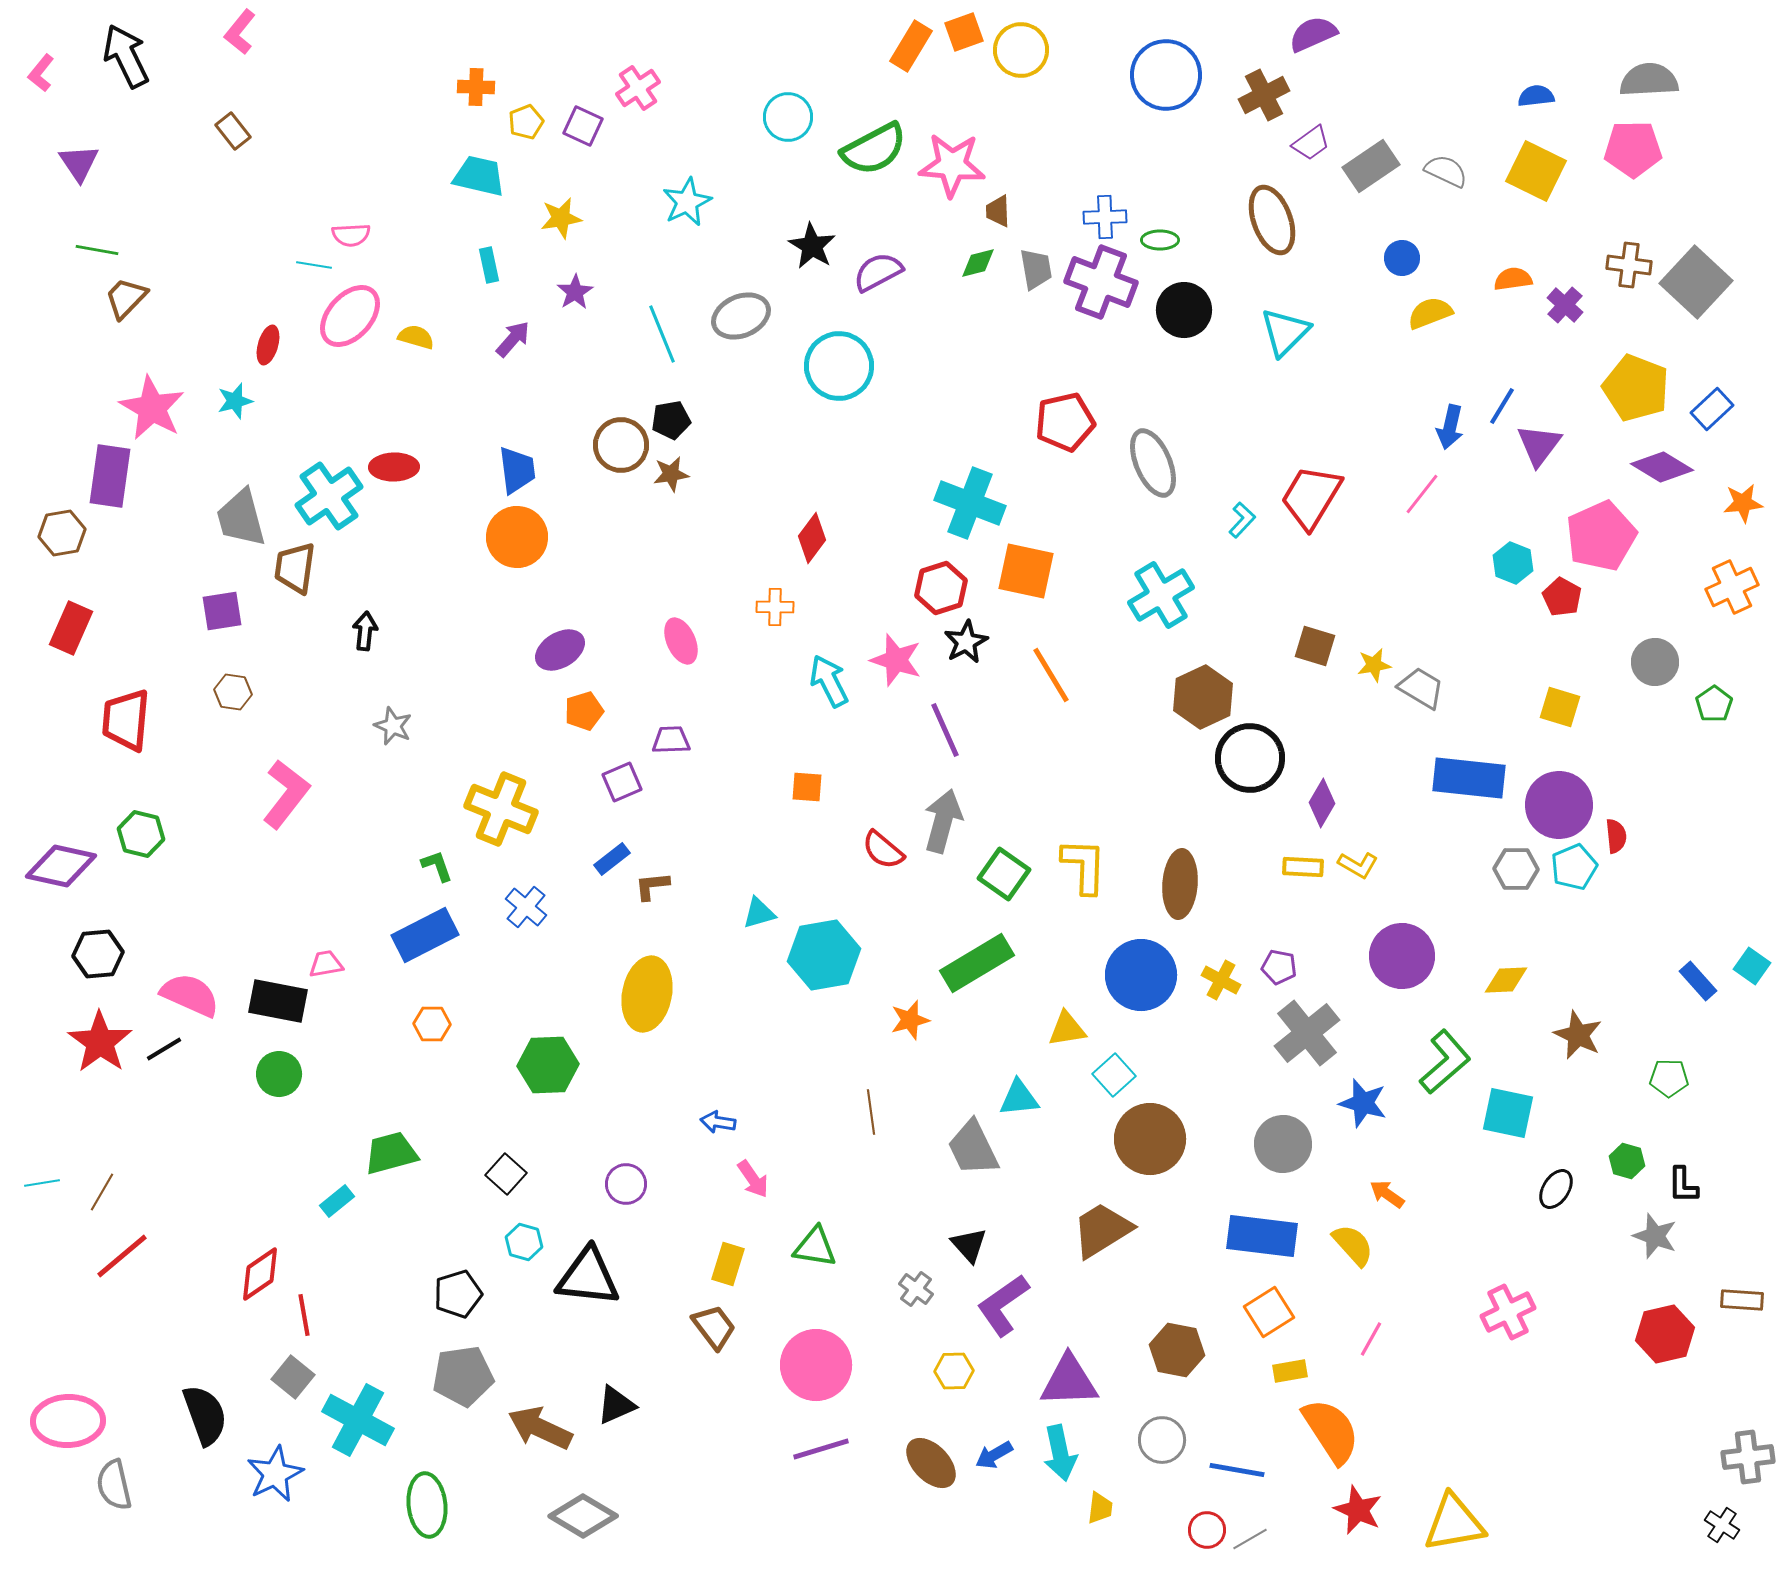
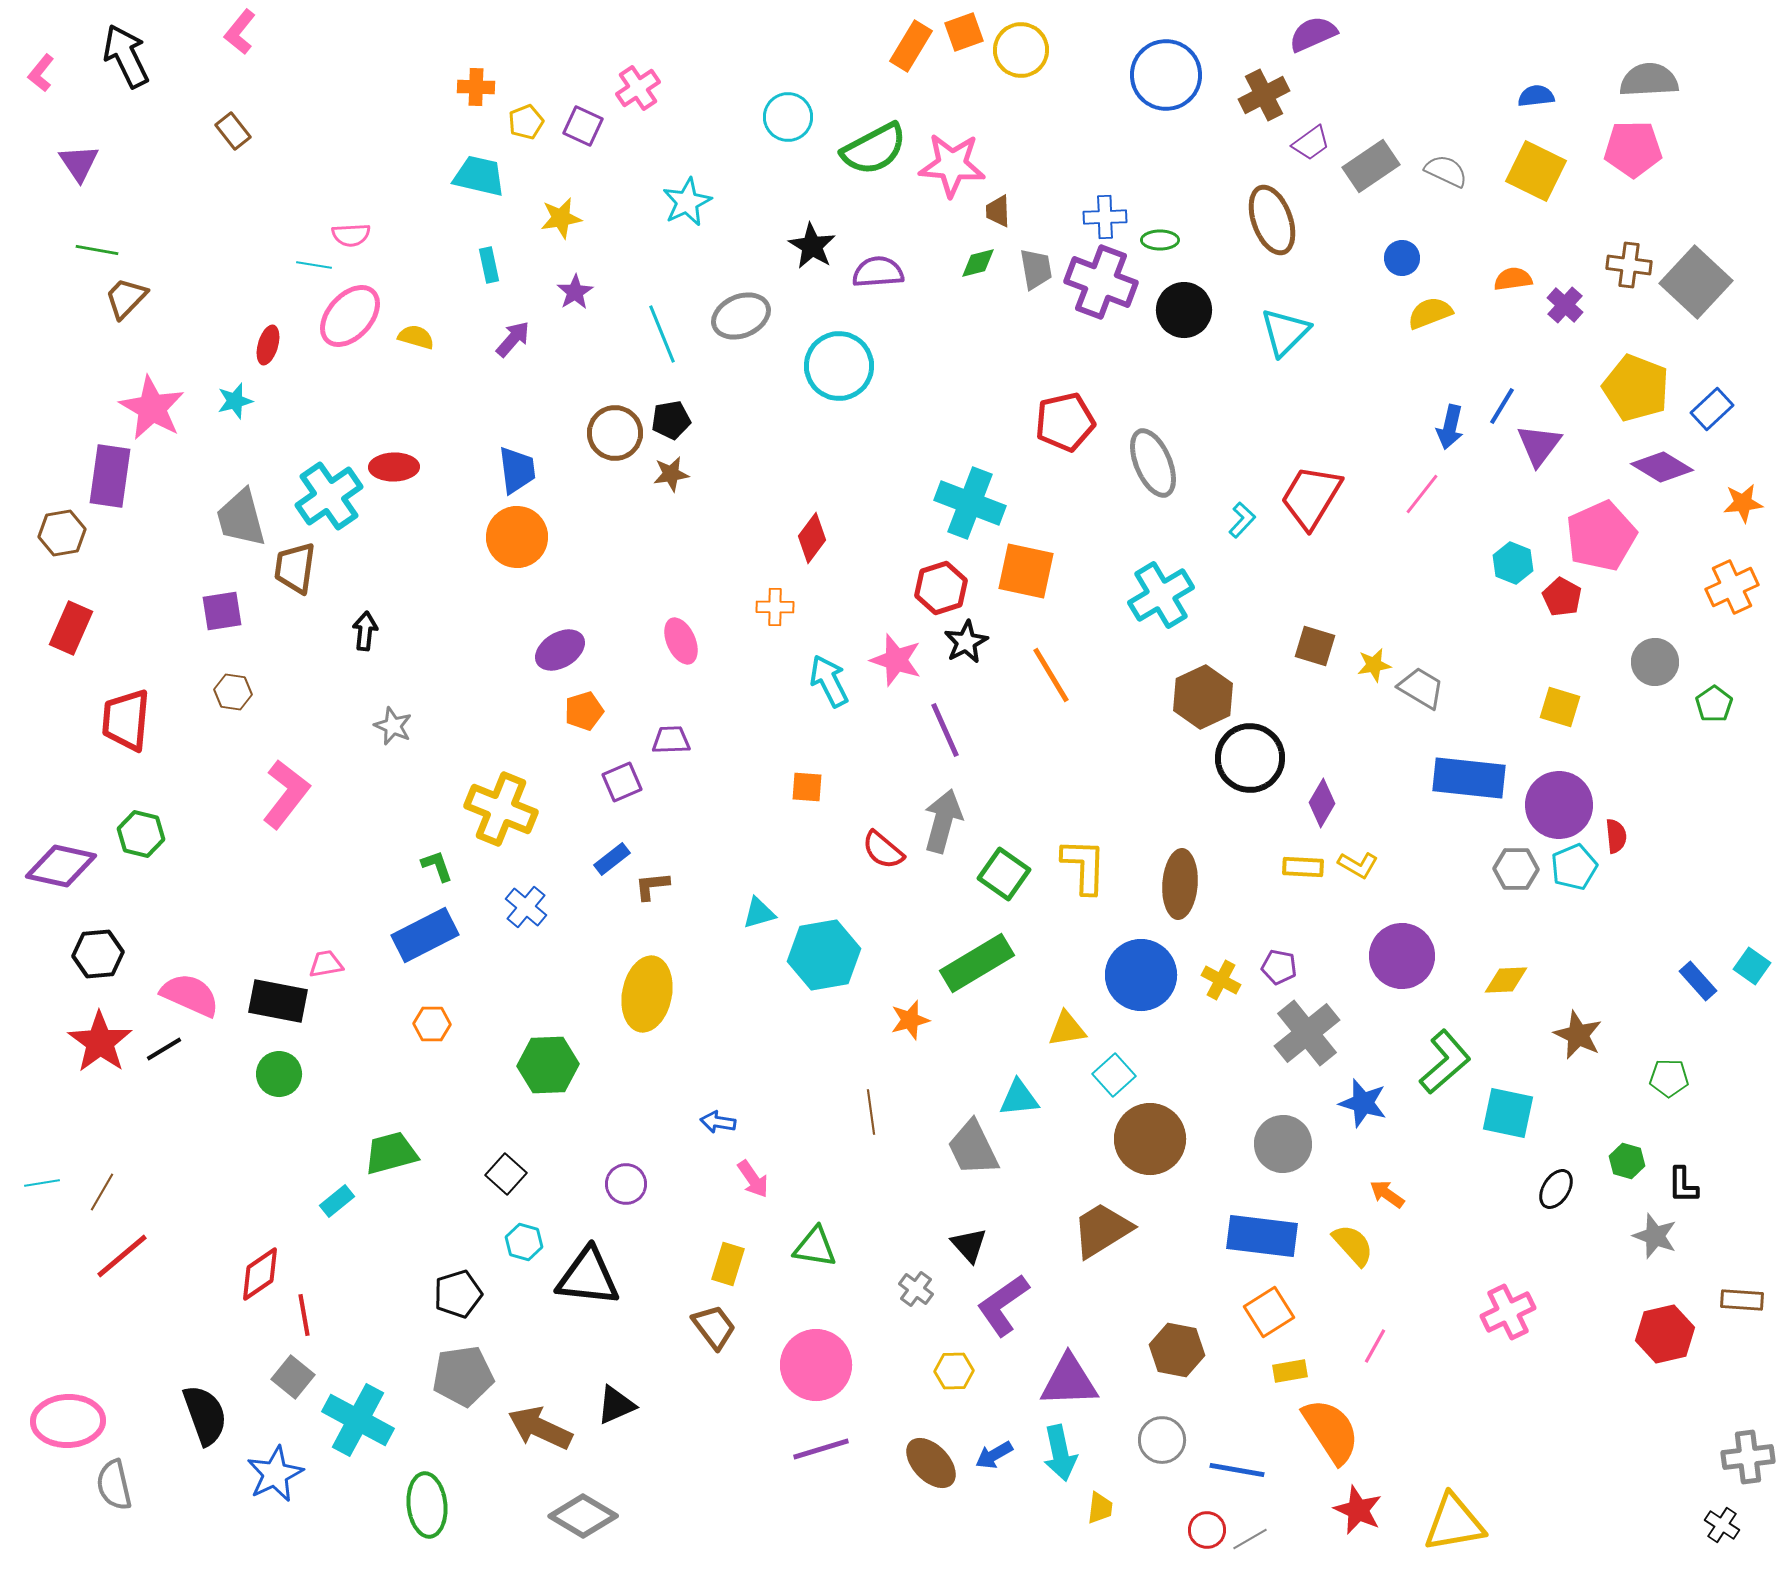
purple semicircle at (878, 272): rotated 24 degrees clockwise
brown circle at (621, 445): moved 6 px left, 12 px up
pink line at (1371, 1339): moved 4 px right, 7 px down
